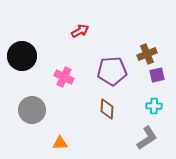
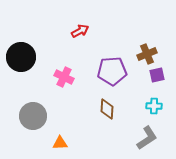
black circle: moved 1 px left, 1 px down
gray circle: moved 1 px right, 6 px down
